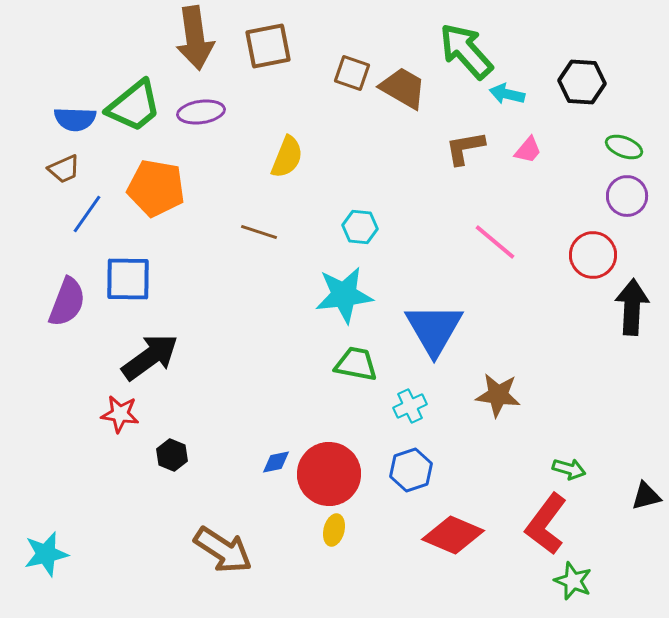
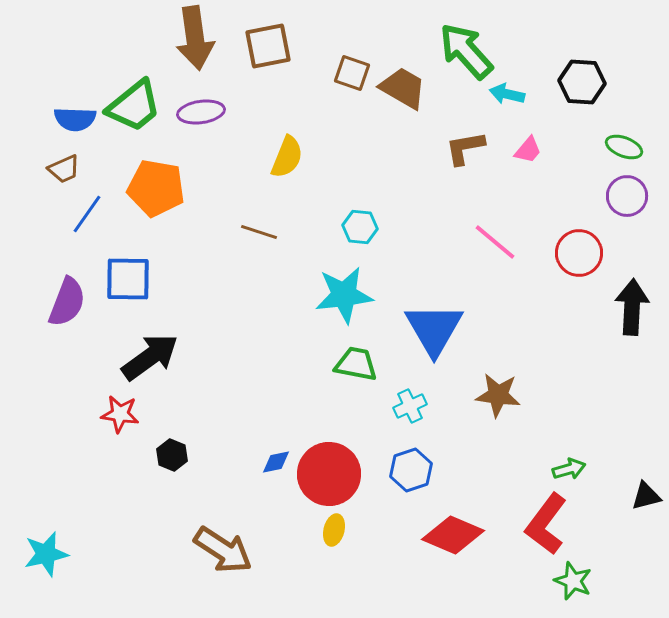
red circle at (593, 255): moved 14 px left, 2 px up
green arrow at (569, 469): rotated 32 degrees counterclockwise
